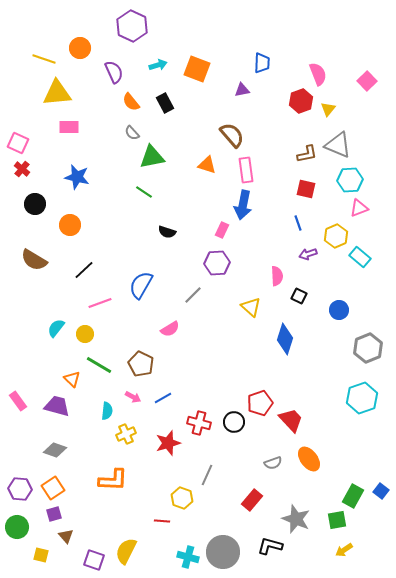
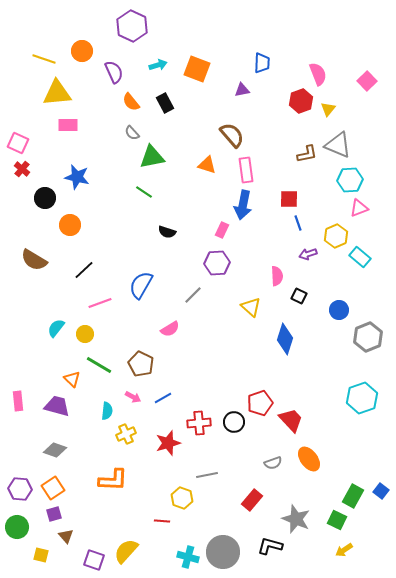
orange circle at (80, 48): moved 2 px right, 3 px down
pink rectangle at (69, 127): moved 1 px left, 2 px up
red square at (306, 189): moved 17 px left, 10 px down; rotated 12 degrees counterclockwise
black circle at (35, 204): moved 10 px right, 6 px up
gray hexagon at (368, 348): moved 11 px up
pink rectangle at (18, 401): rotated 30 degrees clockwise
red cross at (199, 423): rotated 20 degrees counterclockwise
gray line at (207, 475): rotated 55 degrees clockwise
green square at (337, 520): rotated 36 degrees clockwise
yellow semicircle at (126, 551): rotated 16 degrees clockwise
